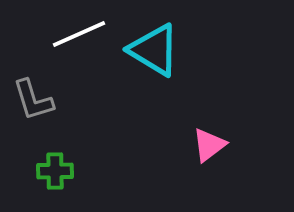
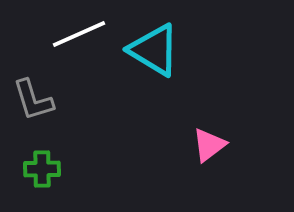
green cross: moved 13 px left, 2 px up
